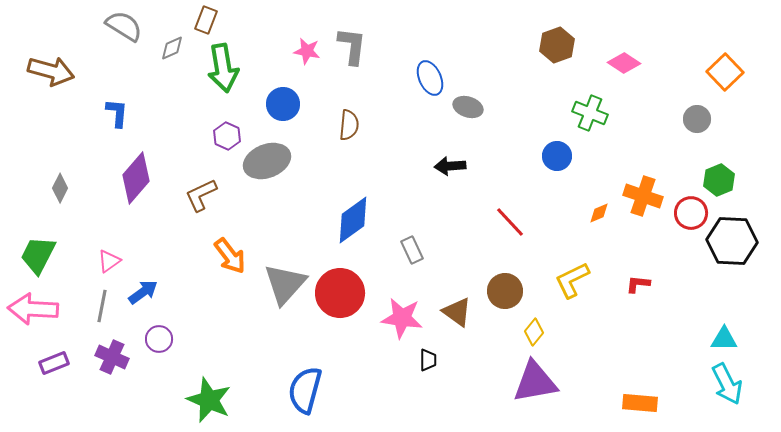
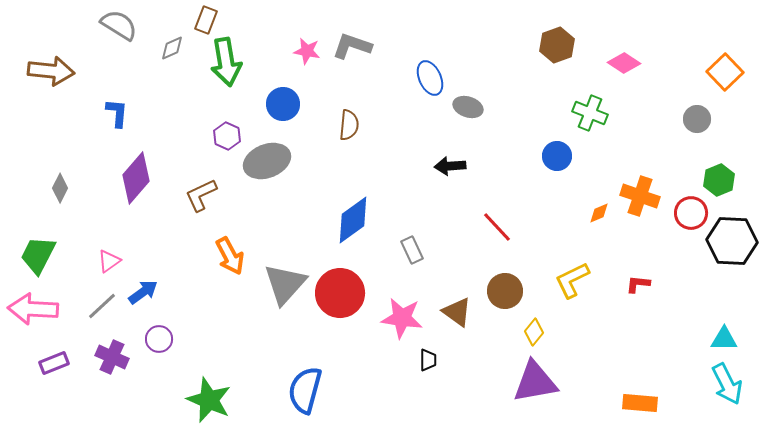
gray semicircle at (124, 26): moved 5 px left, 1 px up
gray L-shape at (352, 46): rotated 78 degrees counterclockwise
green arrow at (223, 68): moved 3 px right, 6 px up
brown arrow at (51, 71): rotated 9 degrees counterclockwise
orange cross at (643, 196): moved 3 px left
red line at (510, 222): moved 13 px left, 5 px down
orange arrow at (230, 256): rotated 9 degrees clockwise
gray line at (102, 306): rotated 36 degrees clockwise
